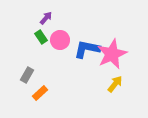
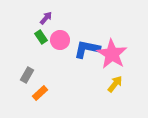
pink star: rotated 16 degrees counterclockwise
